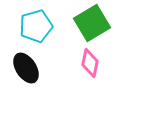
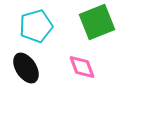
green square: moved 5 px right, 1 px up; rotated 9 degrees clockwise
pink diamond: moved 8 px left, 4 px down; rotated 32 degrees counterclockwise
